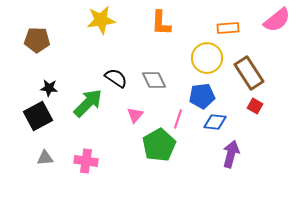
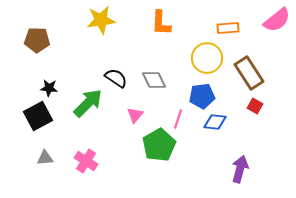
purple arrow: moved 9 px right, 15 px down
pink cross: rotated 25 degrees clockwise
